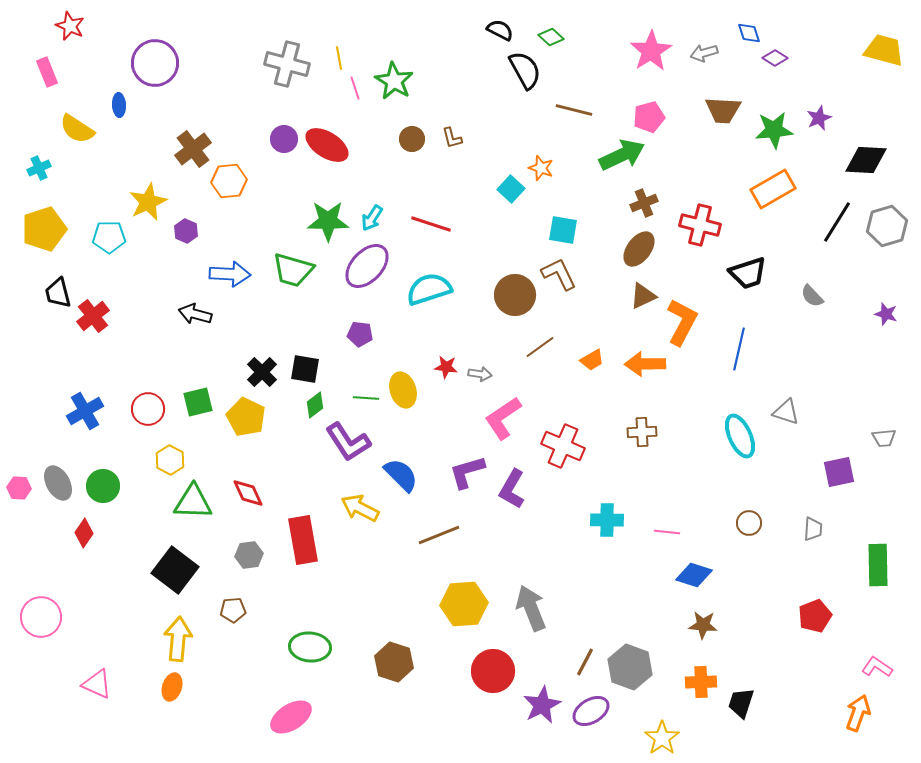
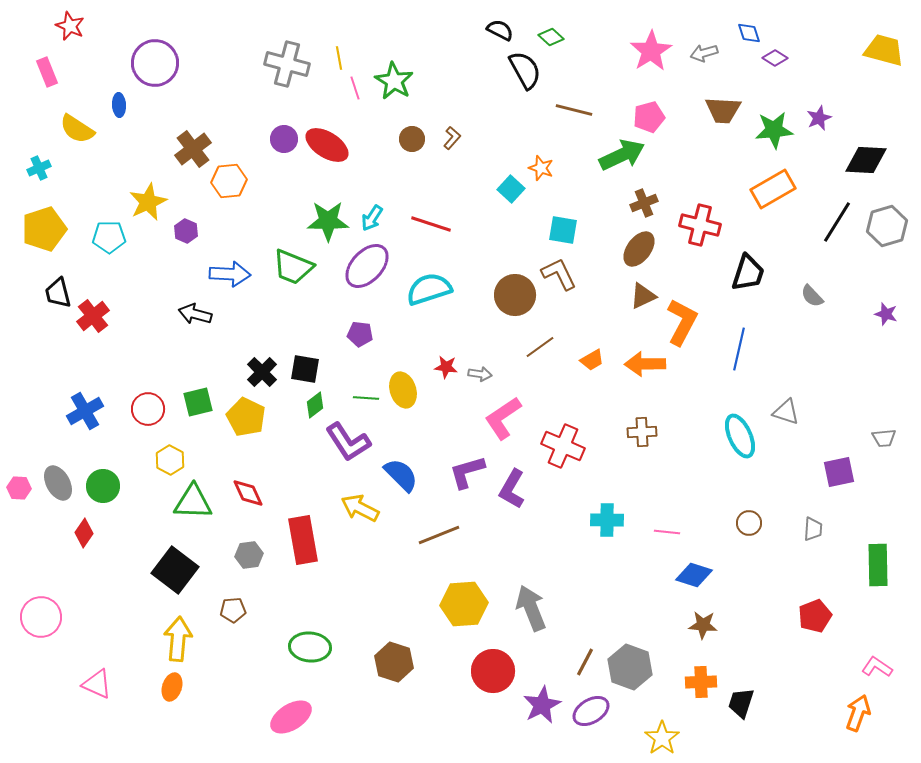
brown L-shape at (452, 138): rotated 125 degrees counterclockwise
green trapezoid at (293, 270): moved 3 px up; rotated 6 degrees clockwise
black trapezoid at (748, 273): rotated 54 degrees counterclockwise
